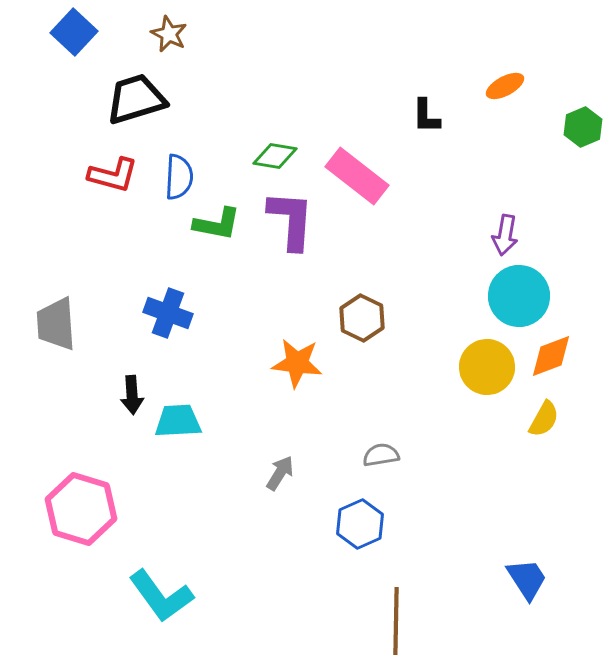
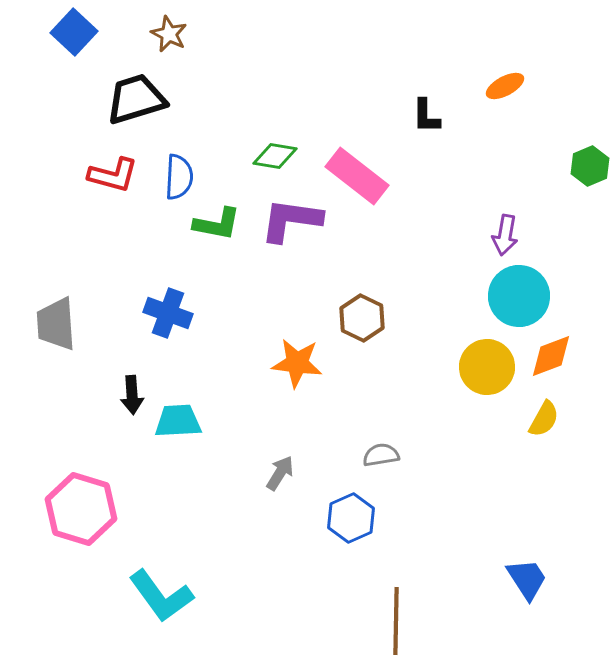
green hexagon: moved 7 px right, 39 px down
purple L-shape: rotated 86 degrees counterclockwise
blue hexagon: moved 9 px left, 6 px up
